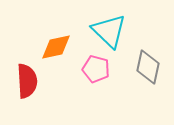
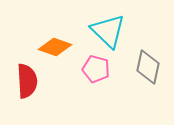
cyan triangle: moved 1 px left
orange diamond: moved 1 px left; rotated 32 degrees clockwise
